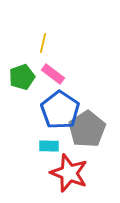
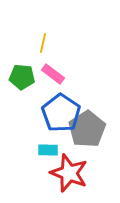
green pentagon: rotated 25 degrees clockwise
blue pentagon: moved 1 px right, 3 px down
cyan rectangle: moved 1 px left, 4 px down
